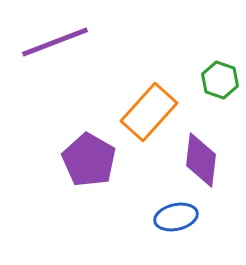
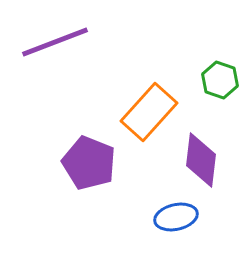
purple pentagon: moved 3 px down; rotated 8 degrees counterclockwise
